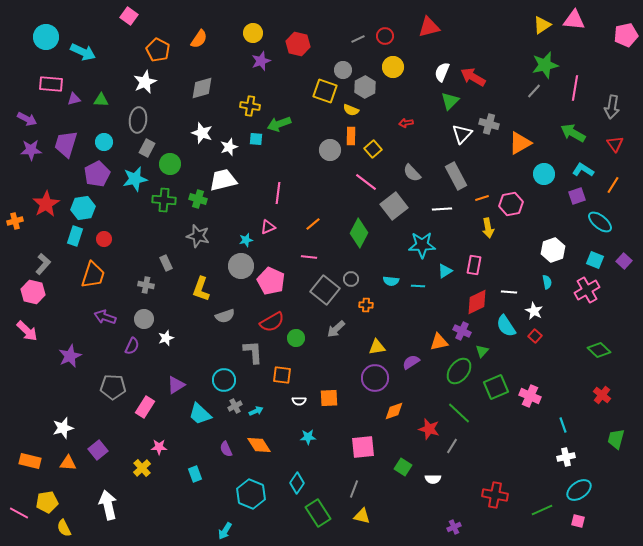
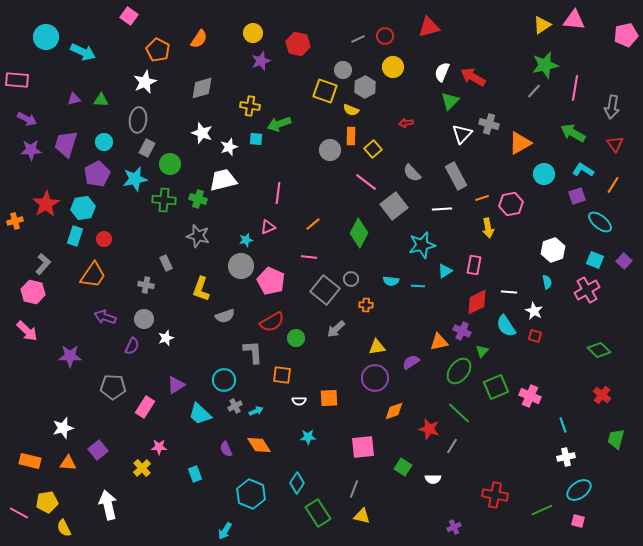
pink rectangle at (51, 84): moved 34 px left, 4 px up
cyan star at (422, 245): rotated 12 degrees counterclockwise
orange trapezoid at (93, 275): rotated 16 degrees clockwise
red square at (535, 336): rotated 24 degrees counterclockwise
purple star at (70, 356): rotated 25 degrees clockwise
